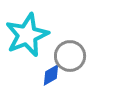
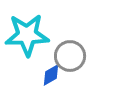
cyan star: rotated 21 degrees clockwise
